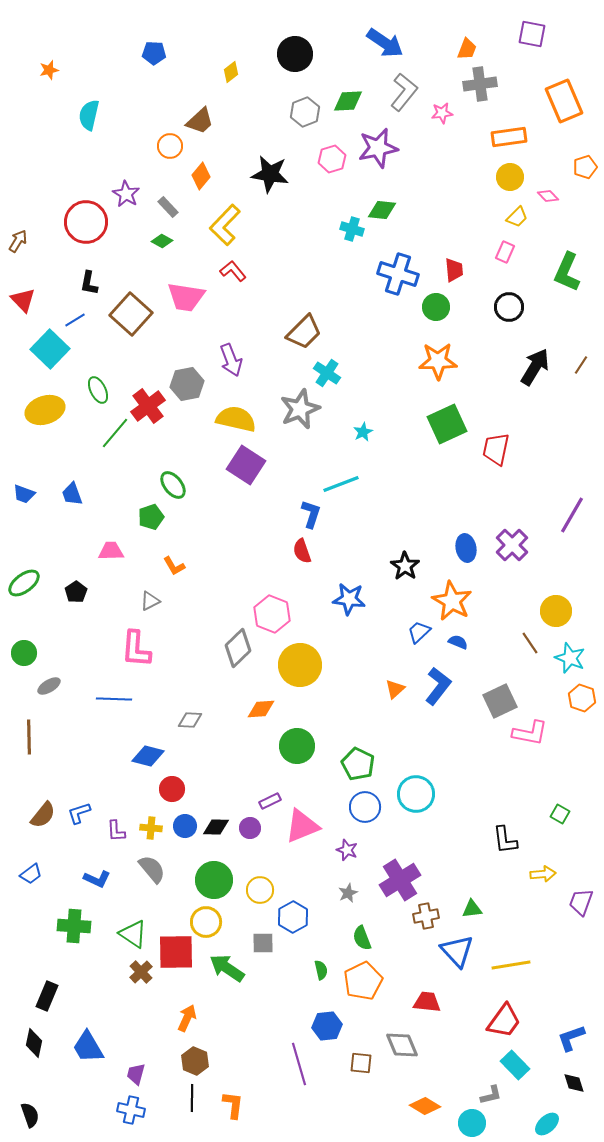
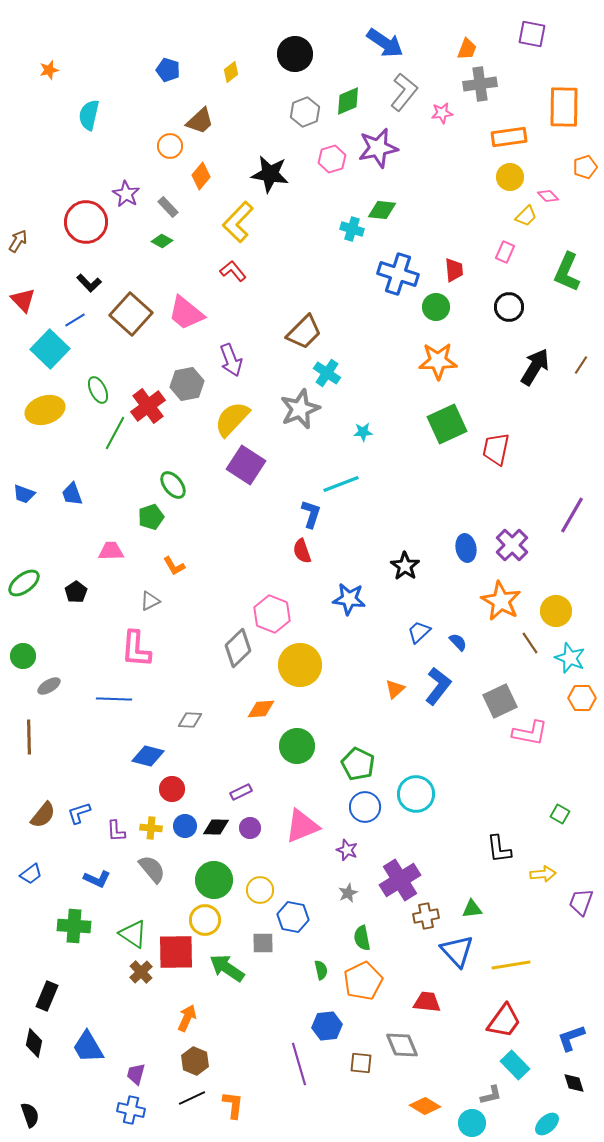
blue pentagon at (154, 53): moved 14 px right, 17 px down; rotated 15 degrees clockwise
green diamond at (348, 101): rotated 20 degrees counterclockwise
orange rectangle at (564, 101): moved 6 px down; rotated 24 degrees clockwise
yellow trapezoid at (517, 217): moved 9 px right, 1 px up
yellow L-shape at (225, 225): moved 13 px right, 3 px up
black L-shape at (89, 283): rotated 55 degrees counterclockwise
pink trapezoid at (186, 297): moved 16 px down; rotated 30 degrees clockwise
yellow semicircle at (236, 419): moved 4 px left; rotated 60 degrees counterclockwise
cyan star at (363, 432): rotated 24 degrees clockwise
green line at (115, 433): rotated 12 degrees counterclockwise
orange star at (452, 601): moved 49 px right
blue semicircle at (458, 642): rotated 24 degrees clockwise
green circle at (24, 653): moved 1 px left, 3 px down
orange hexagon at (582, 698): rotated 20 degrees counterclockwise
purple rectangle at (270, 801): moved 29 px left, 9 px up
black L-shape at (505, 840): moved 6 px left, 9 px down
blue hexagon at (293, 917): rotated 20 degrees counterclockwise
yellow circle at (206, 922): moved 1 px left, 2 px up
green semicircle at (362, 938): rotated 10 degrees clockwise
black line at (192, 1098): rotated 64 degrees clockwise
